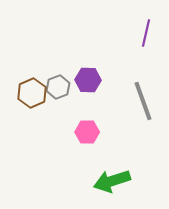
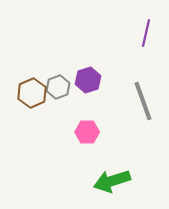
purple hexagon: rotated 20 degrees counterclockwise
